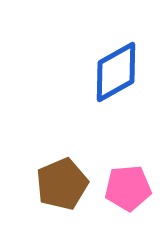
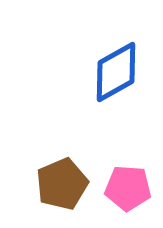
pink pentagon: rotated 9 degrees clockwise
